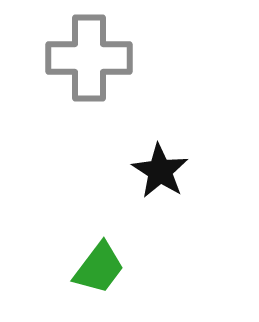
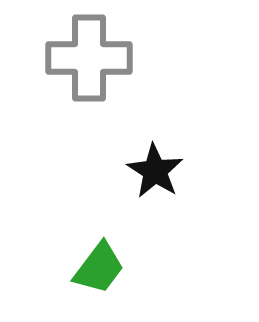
black star: moved 5 px left
